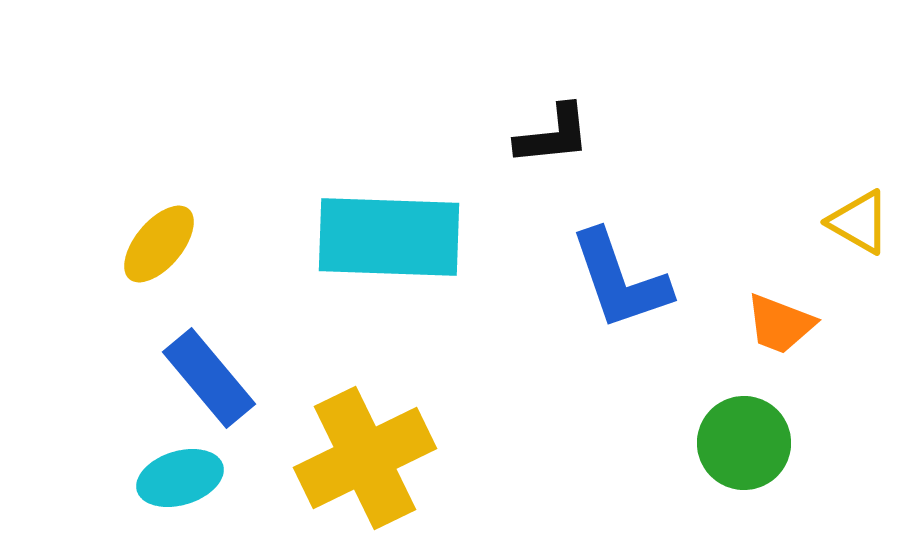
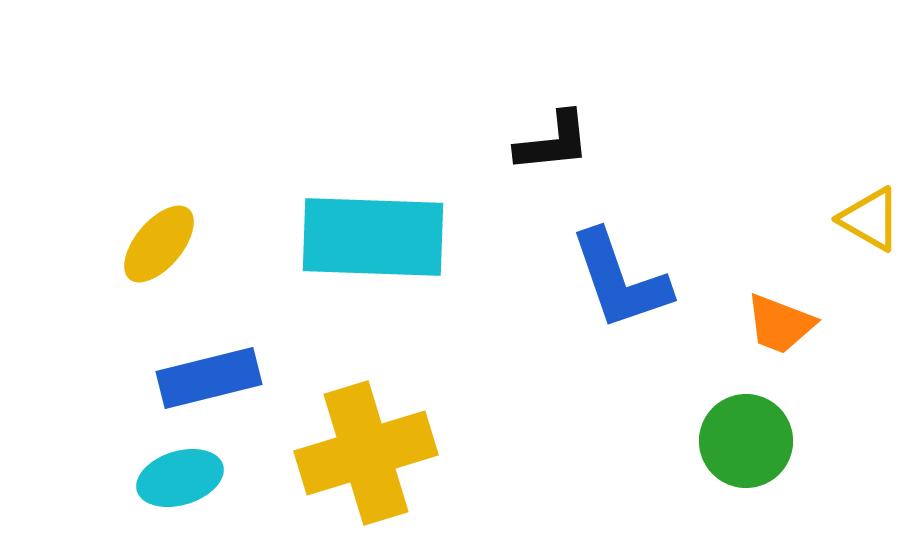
black L-shape: moved 7 px down
yellow triangle: moved 11 px right, 3 px up
cyan rectangle: moved 16 px left
blue rectangle: rotated 64 degrees counterclockwise
green circle: moved 2 px right, 2 px up
yellow cross: moved 1 px right, 5 px up; rotated 9 degrees clockwise
